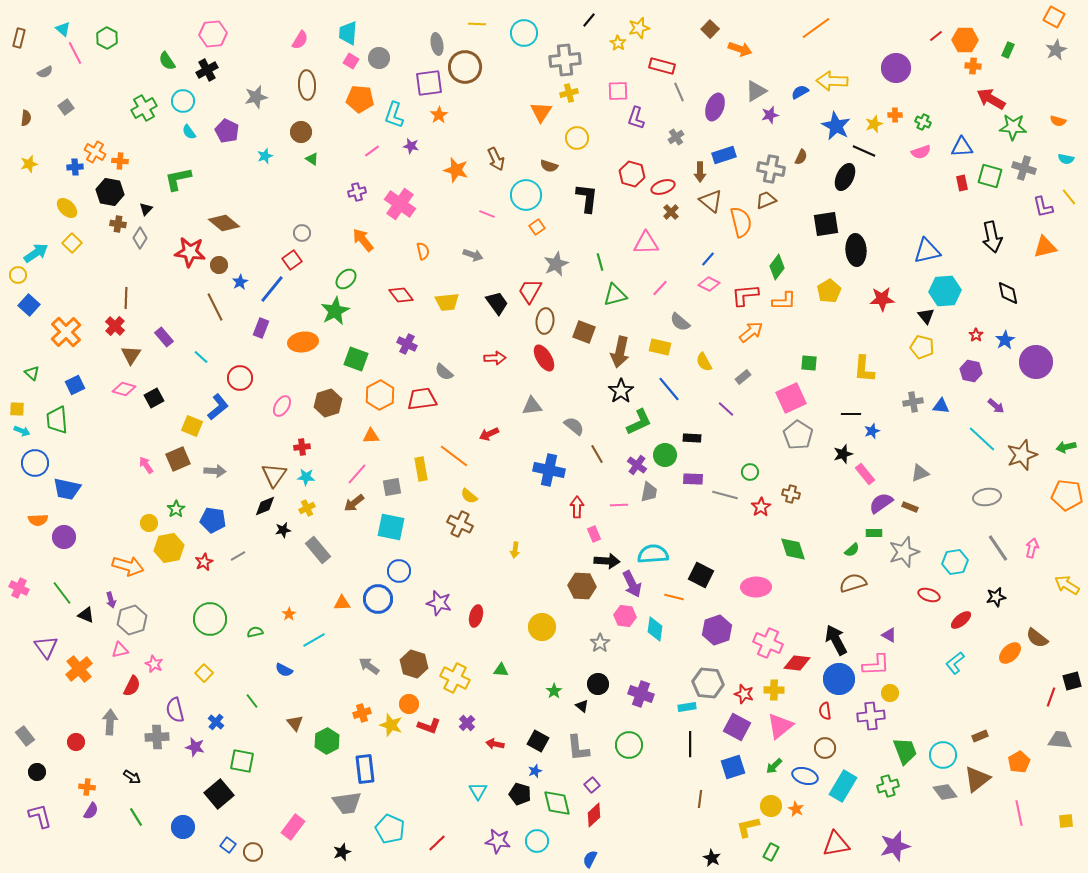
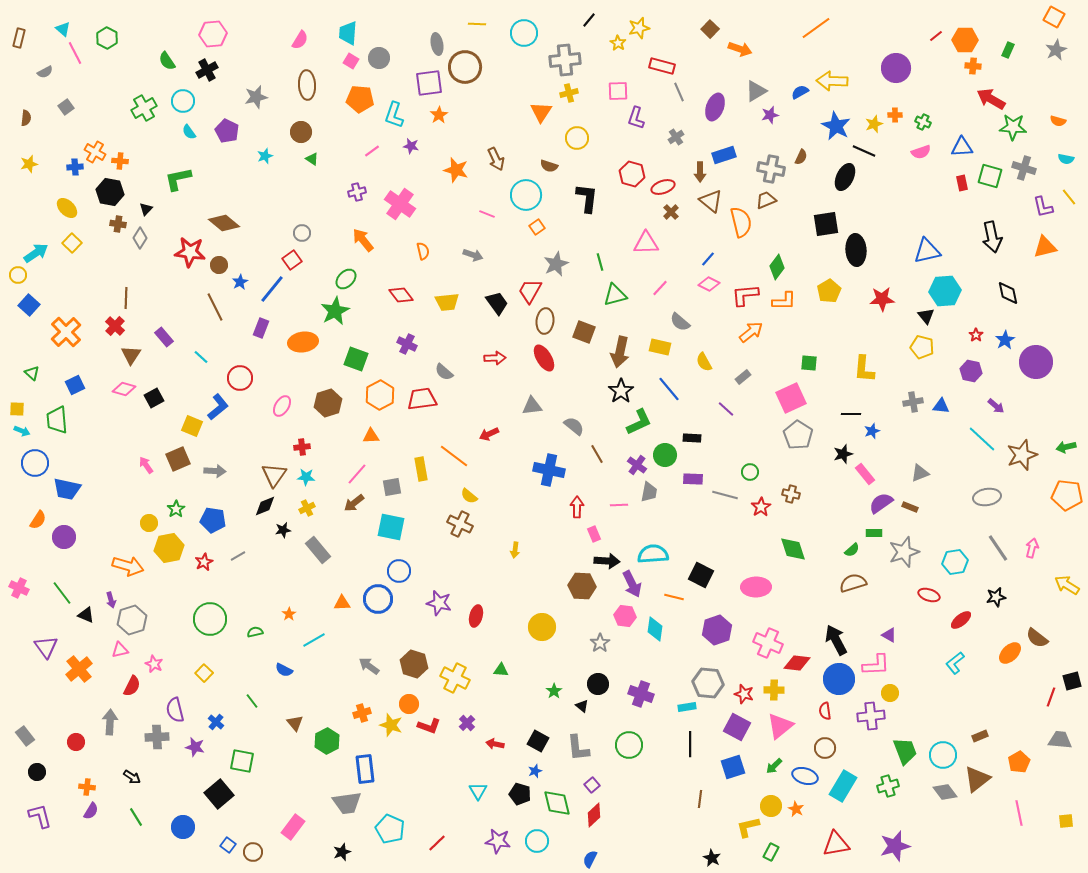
orange semicircle at (38, 520): rotated 54 degrees counterclockwise
